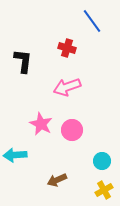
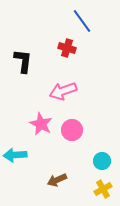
blue line: moved 10 px left
pink arrow: moved 4 px left, 4 px down
yellow cross: moved 1 px left, 1 px up
